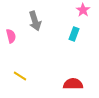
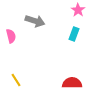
pink star: moved 5 px left
gray arrow: rotated 54 degrees counterclockwise
yellow line: moved 4 px left, 4 px down; rotated 24 degrees clockwise
red semicircle: moved 1 px left, 1 px up
